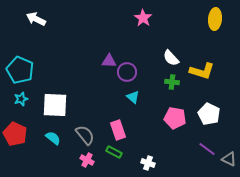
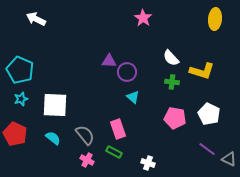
pink rectangle: moved 1 px up
